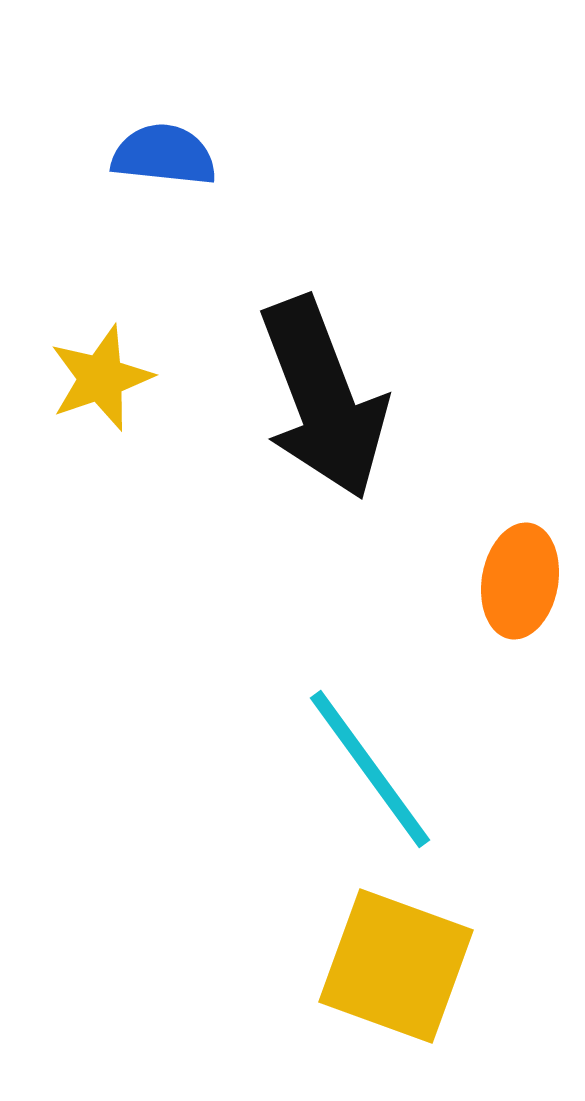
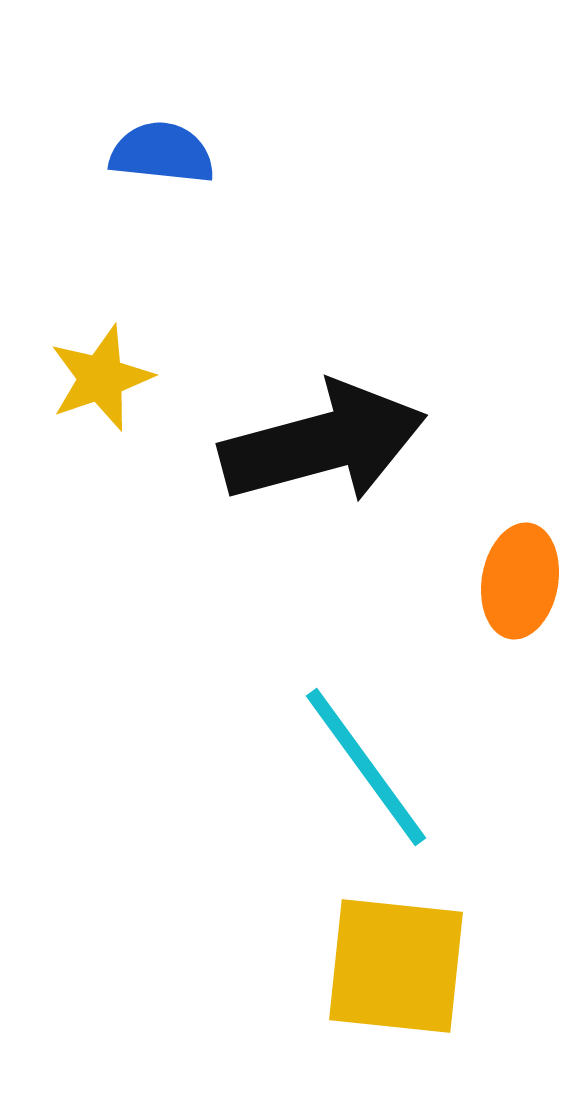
blue semicircle: moved 2 px left, 2 px up
black arrow: moved 45 px down; rotated 84 degrees counterclockwise
cyan line: moved 4 px left, 2 px up
yellow square: rotated 14 degrees counterclockwise
